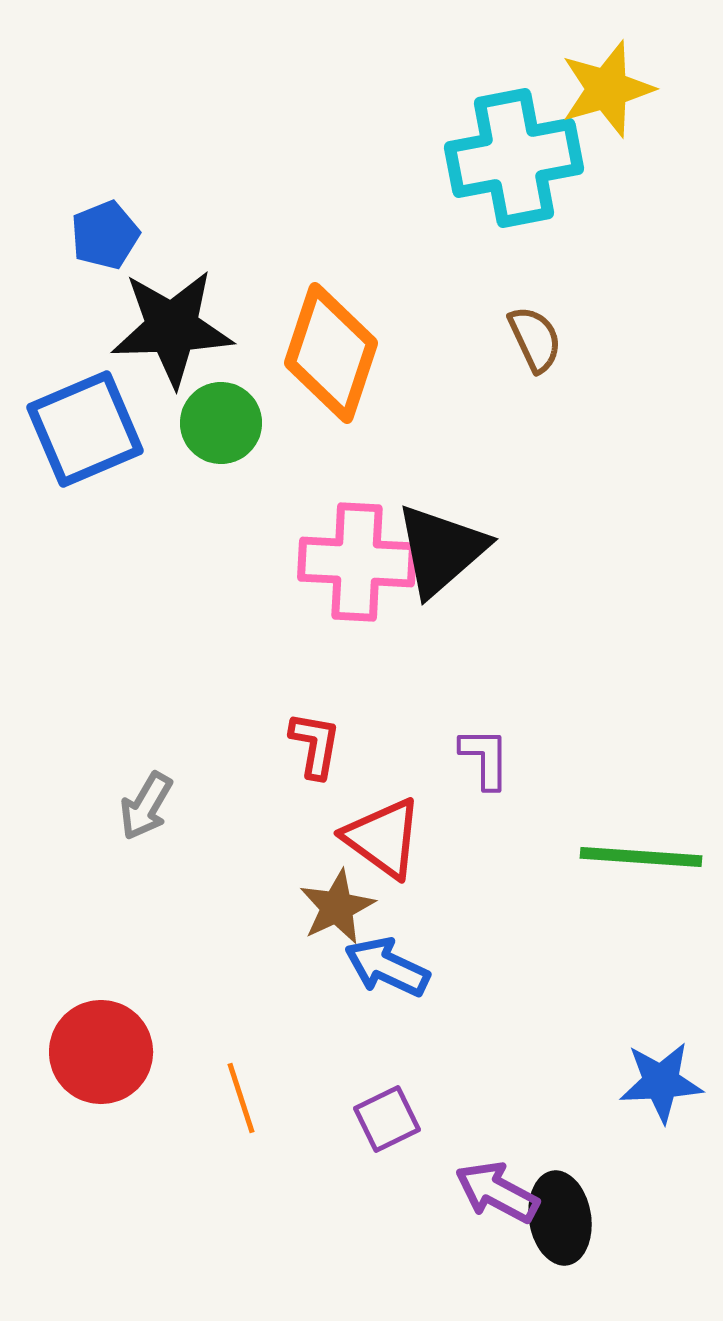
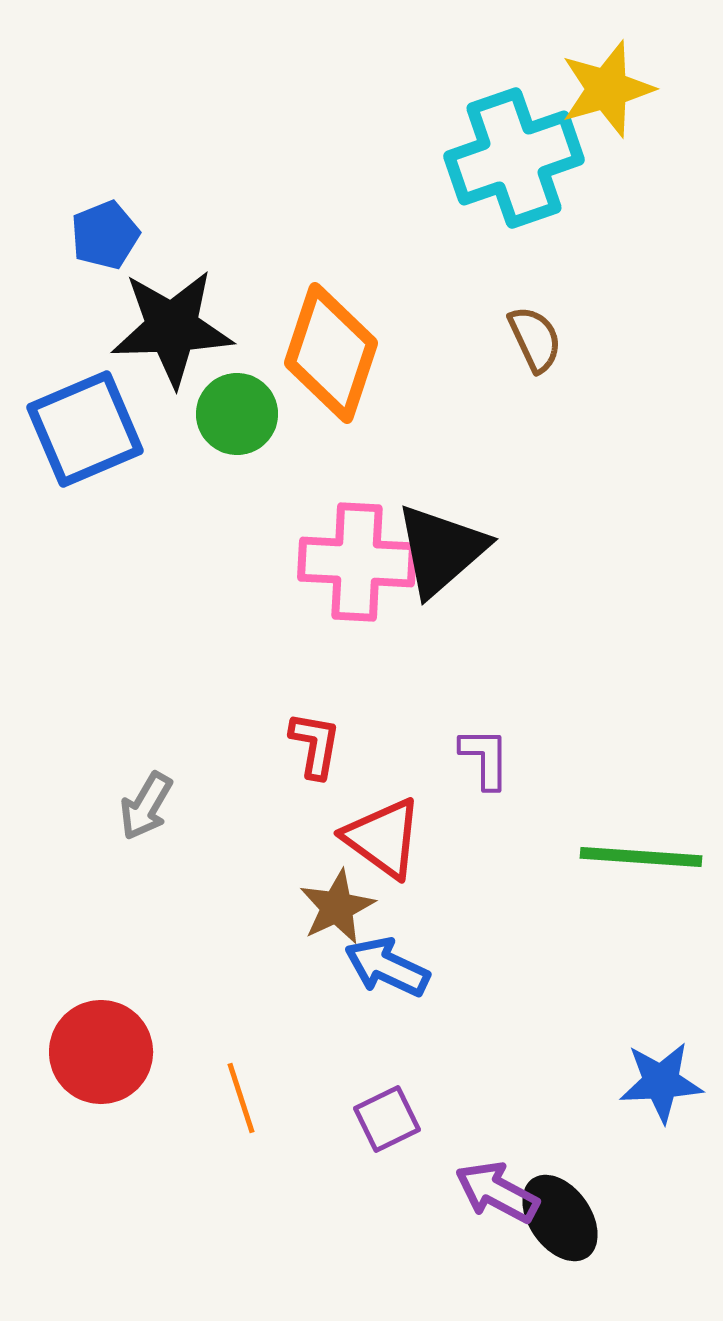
cyan cross: rotated 8 degrees counterclockwise
green circle: moved 16 px right, 9 px up
black ellipse: rotated 26 degrees counterclockwise
